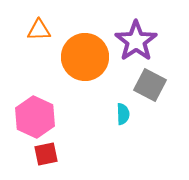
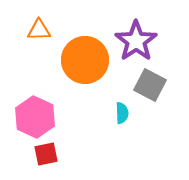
orange circle: moved 3 px down
cyan semicircle: moved 1 px left, 1 px up
